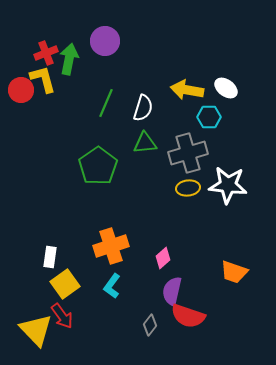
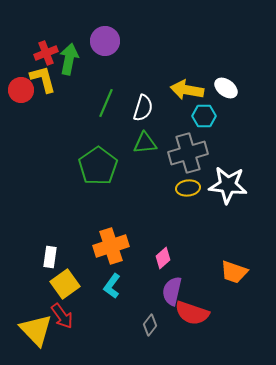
cyan hexagon: moved 5 px left, 1 px up
red semicircle: moved 4 px right, 3 px up
